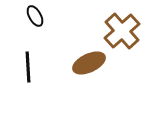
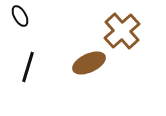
black ellipse: moved 15 px left
black line: rotated 20 degrees clockwise
